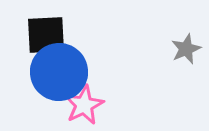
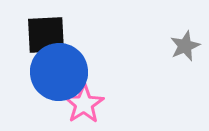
gray star: moved 1 px left, 3 px up
pink star: moved 1 px up; rotated 6 degrees counterclockwise
